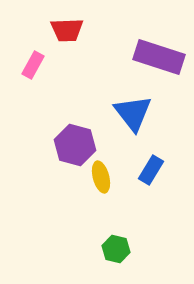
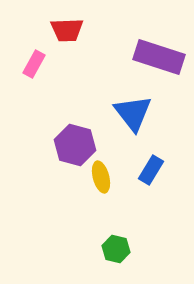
pink rectangle: moved 1 px right, 1 px up
